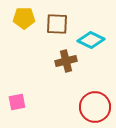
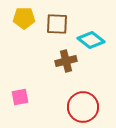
cyan diamond: rotated 12 degrees clockwise
pink square: moved 3 px right, 5 px up
red circle: moved 12 px left
